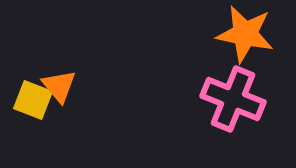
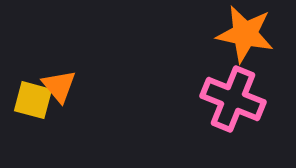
yellow square: rotated 6 degrees counterclockwise
